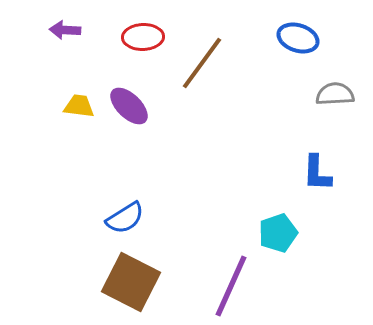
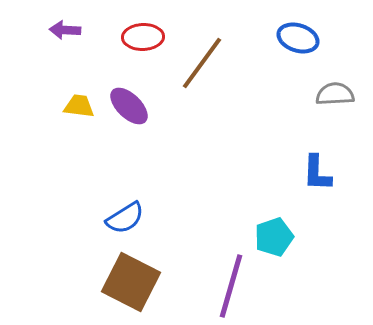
cyan pentagon: moved 4 px left, 4 px down
purple line: rotated 8 degrees counterclockwise
